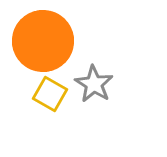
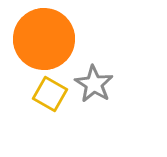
orange circle: moved 1 px right, 2 px up
